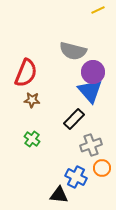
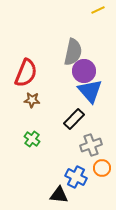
gray semicircle: moved 1 px down; rotated 92 degrees counterclockwise
purple circle: moved 9 px left, 1 px up
